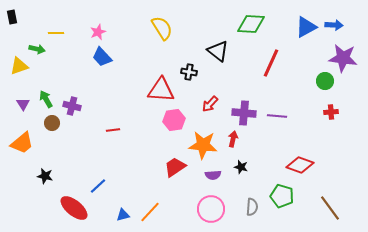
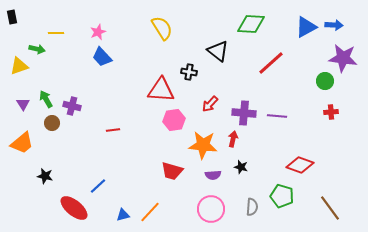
red line at (271, 63): rotated 24 degrees clockwise
red trapezoid at (175, 167): moved 3 px left, 4 px down; rotated 130 degrees counterclockwise
